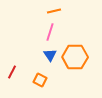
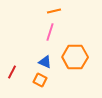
blue triangle: moved 5 px left, 7 px down; rotated 32 degrees counterclockwise
